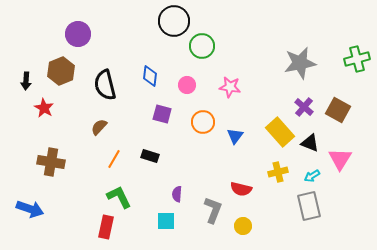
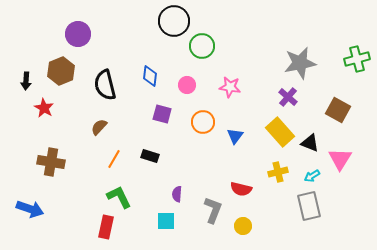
purple cross: moved 16 px left, 10 px up
